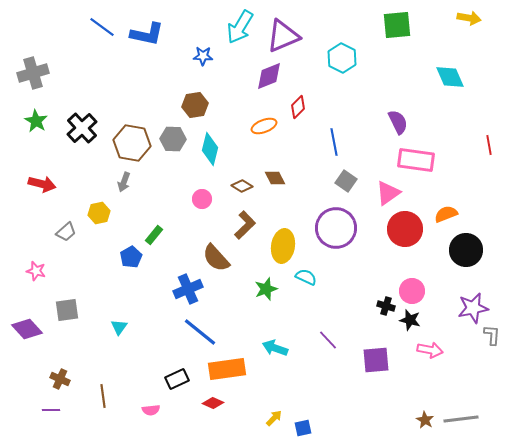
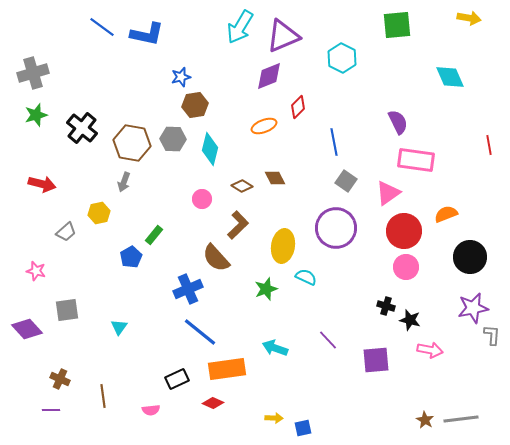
blue star at (203, 56): moved 22 px left, 21 px down; rotated 18 degrees counterclockwise
green star at (36, 121): moved 6 px up; rotated 25 degrees clockwise
black cross at (82, 128): rotated 8 degrees counterclockwise
brown L-shape at (245, 225): moved 7 px left
red circle at (405, 229): moved 1 px left, 2 px down
black circle at (466, 250): moved 4 px right, 7 px down
pink circle at (412, 291): moved 6 px left, 24 px up
yellow arrow at (274, 418): rotated 48 degrees clockwise
